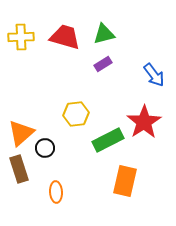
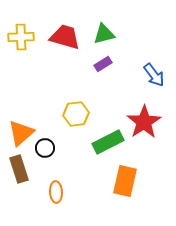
green rectangle: moved 2 px down
